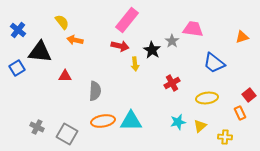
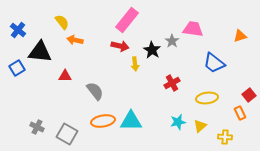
orange triangle: moved 2 px left, 1 px up
gray semicircle: rotated 42 degrees counterclockwise
